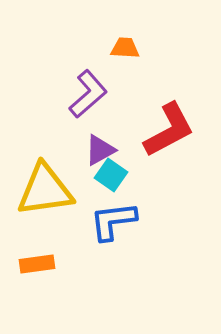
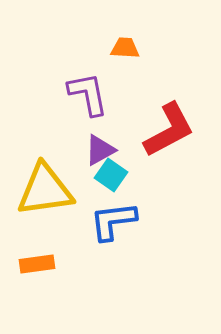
purple L-shape: rotated 60 degrees counterclockwise
